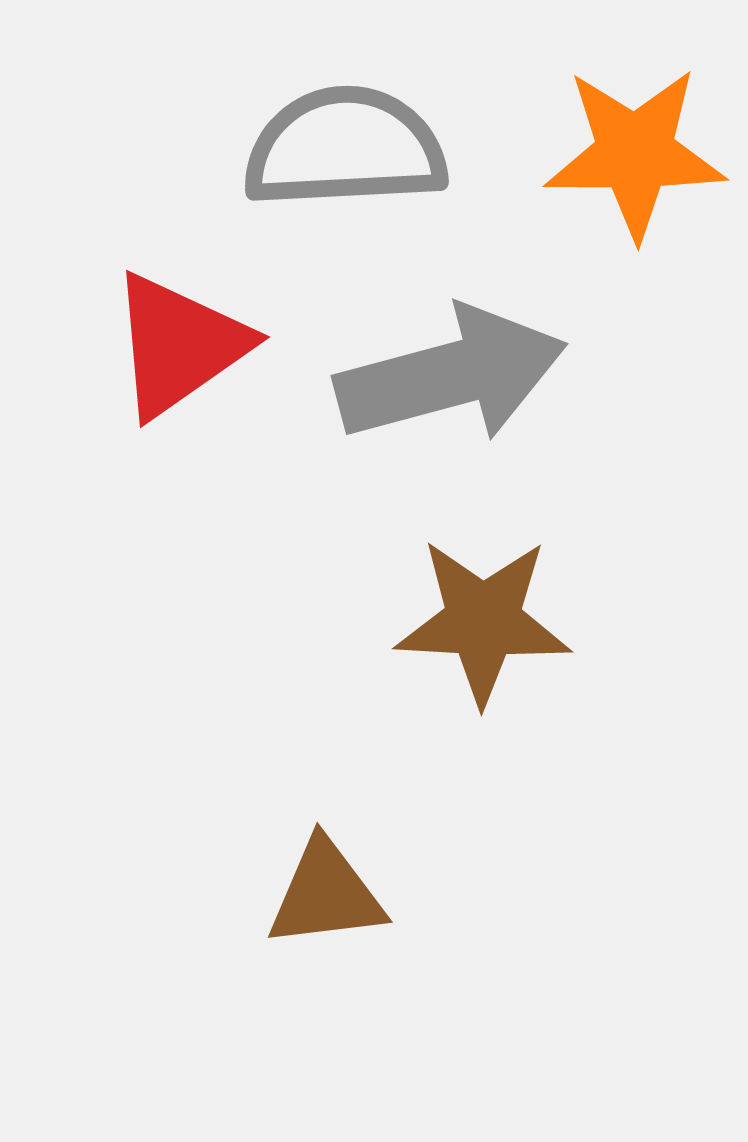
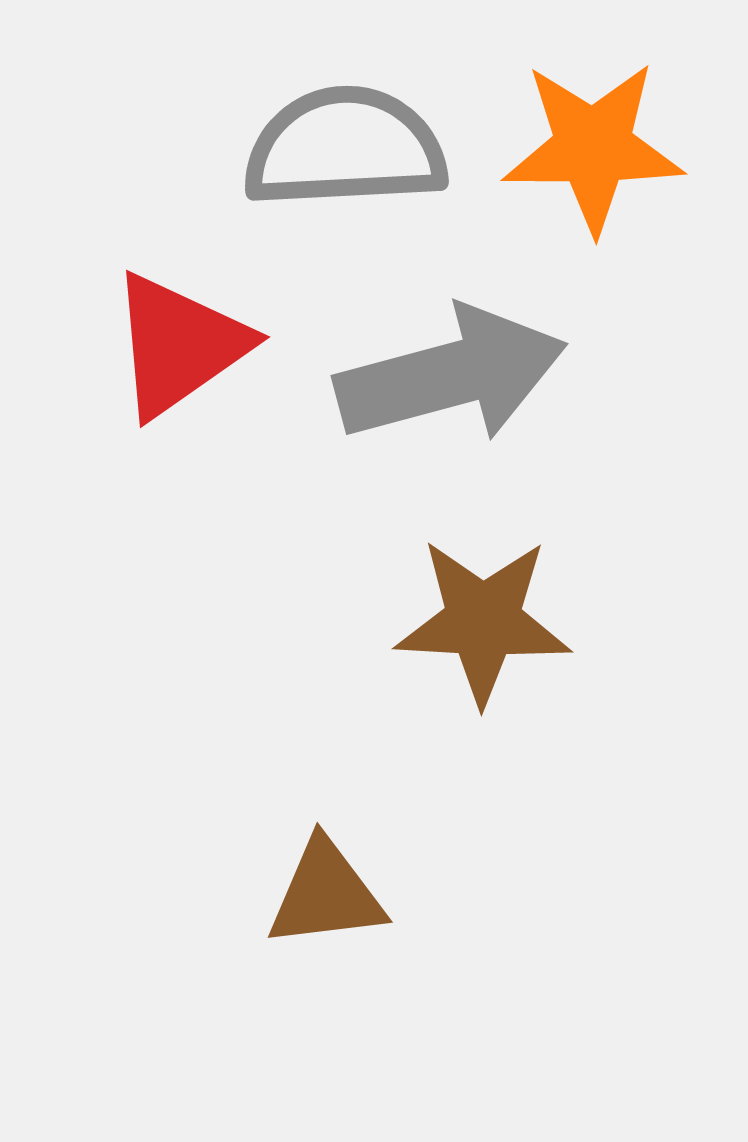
orange star: moved 42 px left, 6 px up
